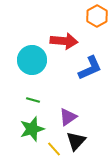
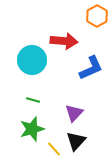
blue L-shape: moved 1 px right
purple triangle: moved 6 px right, 4 px up; rotated 12 degrees counterclockwise
